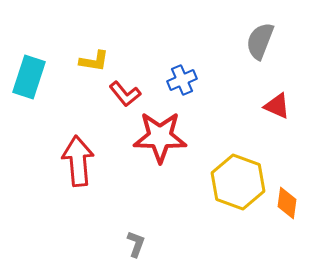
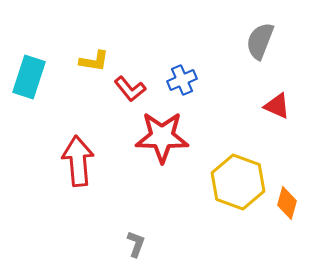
red L-shape: moved 5 px right, 5 px up
red star: moved 2 px right
orange diamond: rotated 8 degrees clockwise
